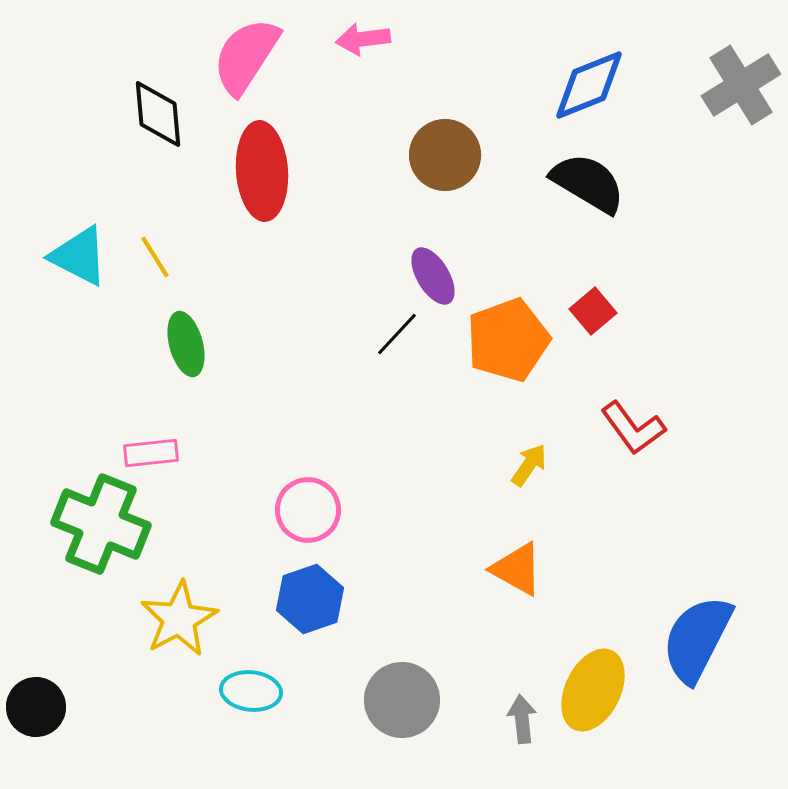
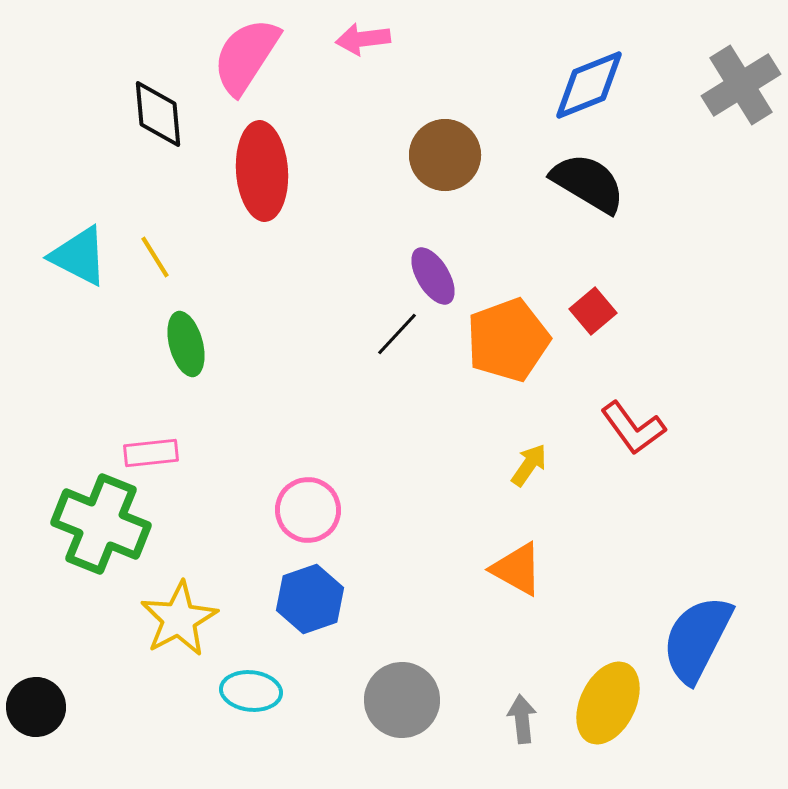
yellow ellipse: moved 15 px right, 13 px down
